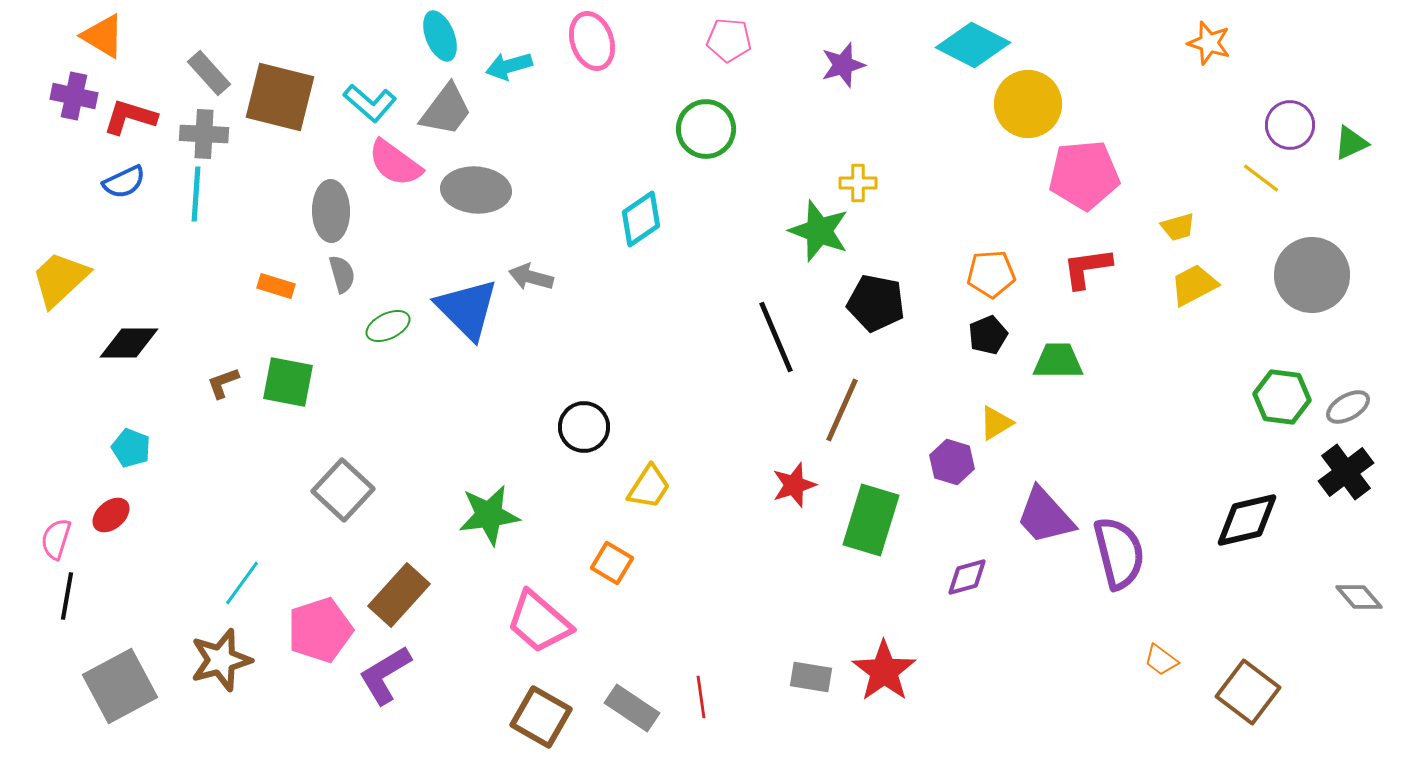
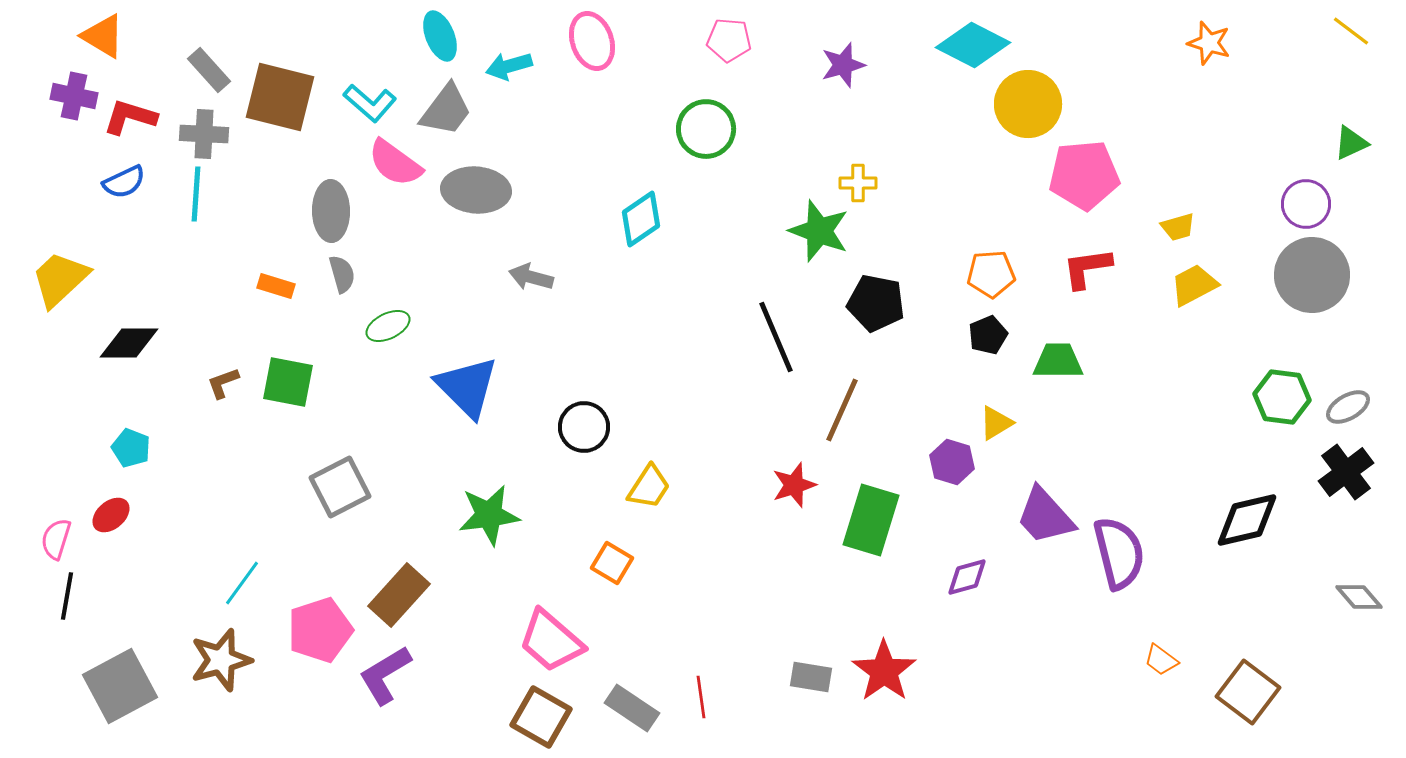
gray rectangle at (209, 73): moved 3 px up
purple circle at (1290, 125): moved 16 px right, 79 px down
yellow line at (1261, 178): moved 90 px right, 147 px up
blue triangle at (467, 309): moved 78 px down
gray square at (343, 490): moved 3 px left, 3 px up; rotated 20 degrees clockwise
pink trapezoid at (539, 622): moved 12 px right, 19 px down
